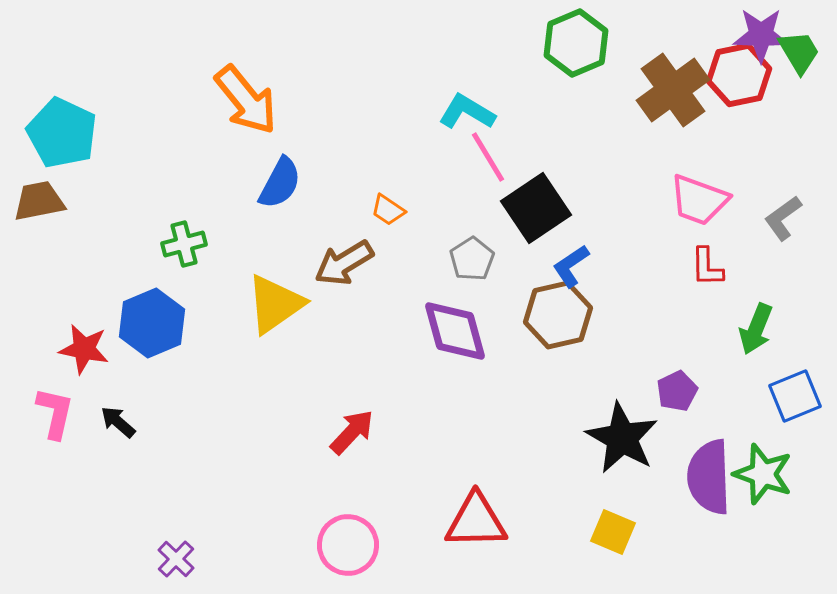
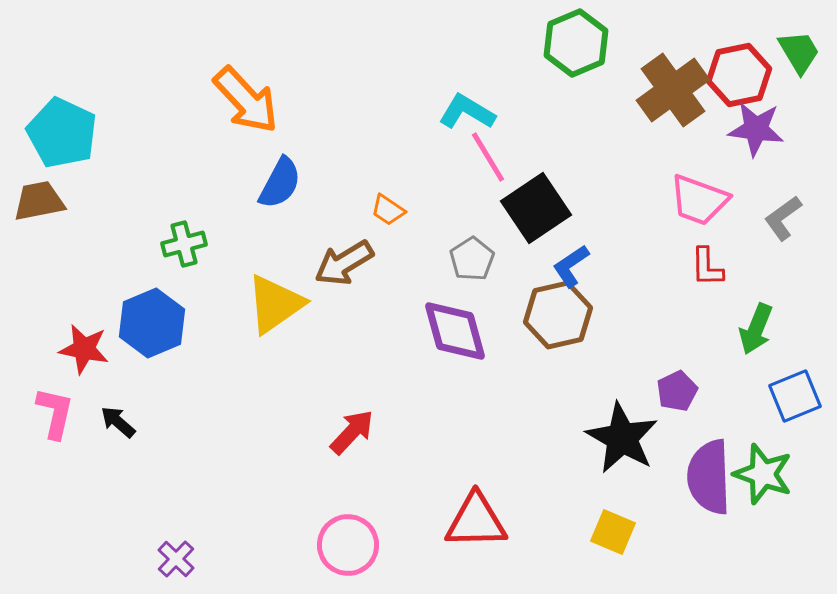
purple star: moved 5 px left, 94 px down; rotated 6 degrees clockwise
orange arrow: rotated 4 degrees counterclockwise
